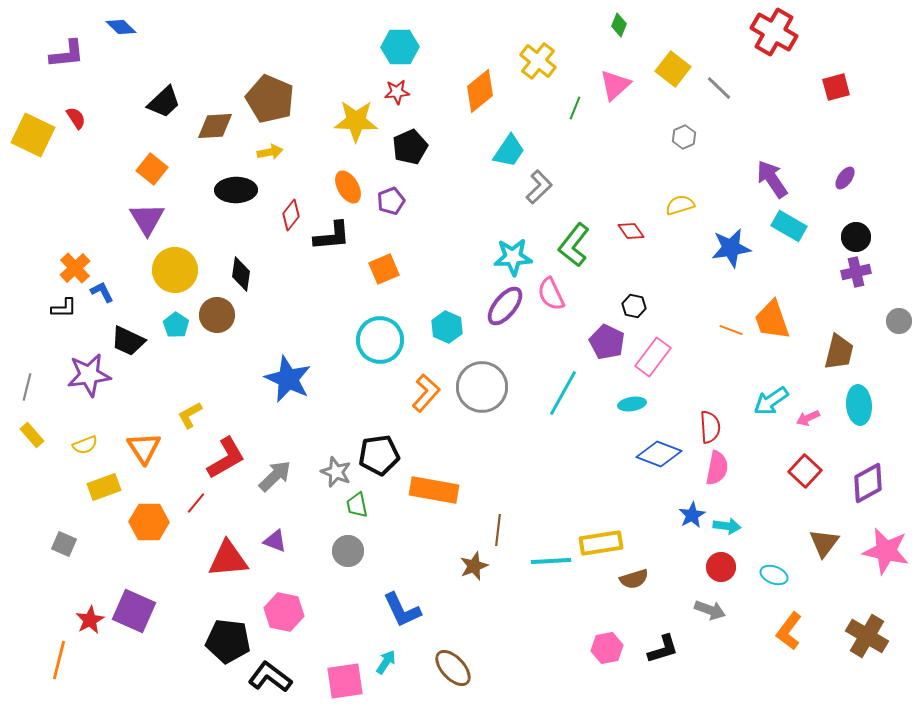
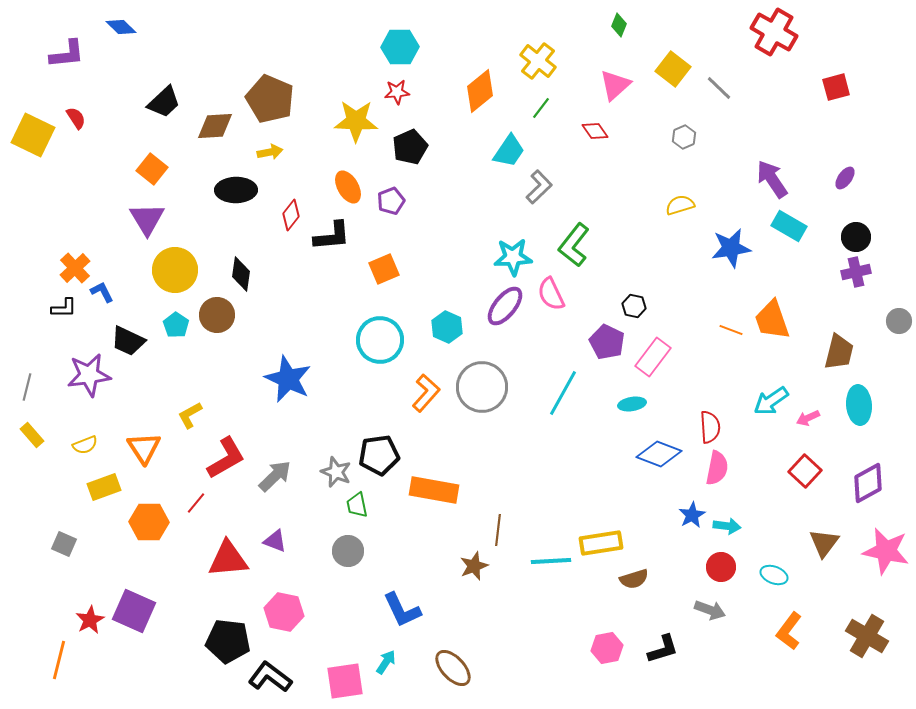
green line at (575, 108): moved 34 px left; rotated 15 degrees clockwise
red diamond at (631, 231): moved 36 px left, 100 px up
